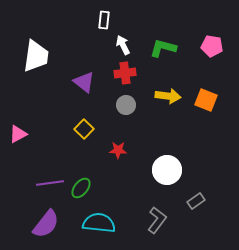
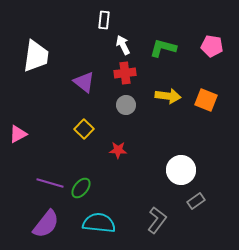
white circle: moved 14 px right
purple line: rotated 24 degrees clockwise
